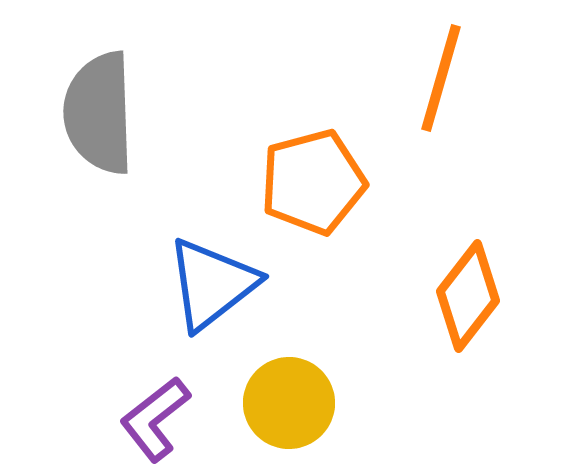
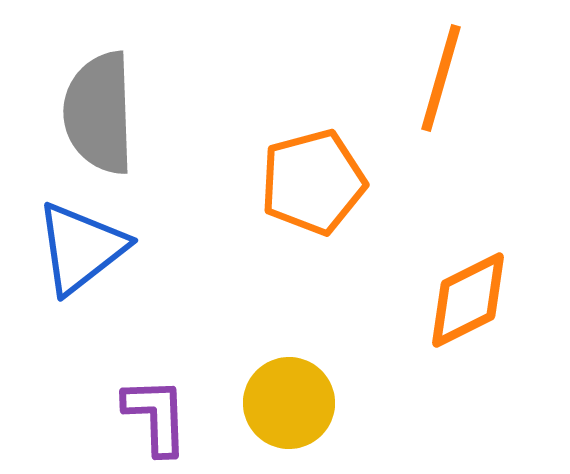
blue triangle: moved 131 px left, 36 px up
orange diamond: moved 4 px down; rotated 26 degrees clockwise
purple L-shape: moved 1 px right, 3 px up; rotated 126 degrees clockwise
